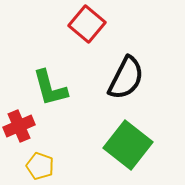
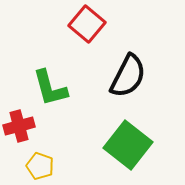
black semicircle: moved 2 px right, 2 px up
red cross: rotated 8 degrees clockwise
